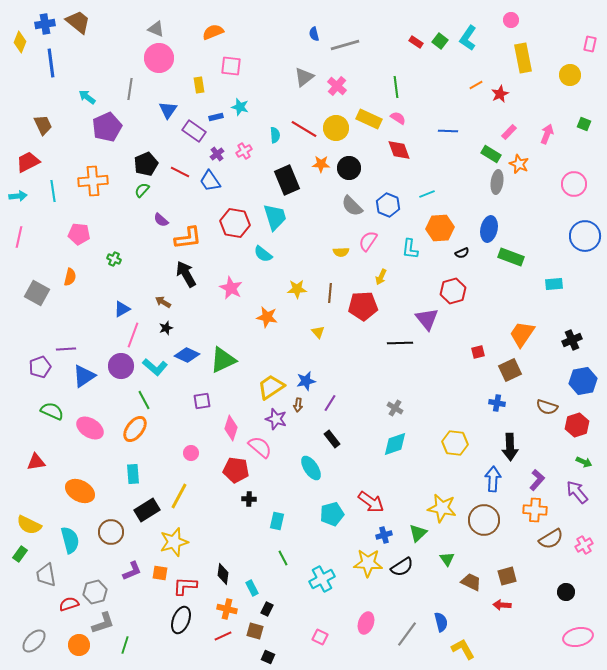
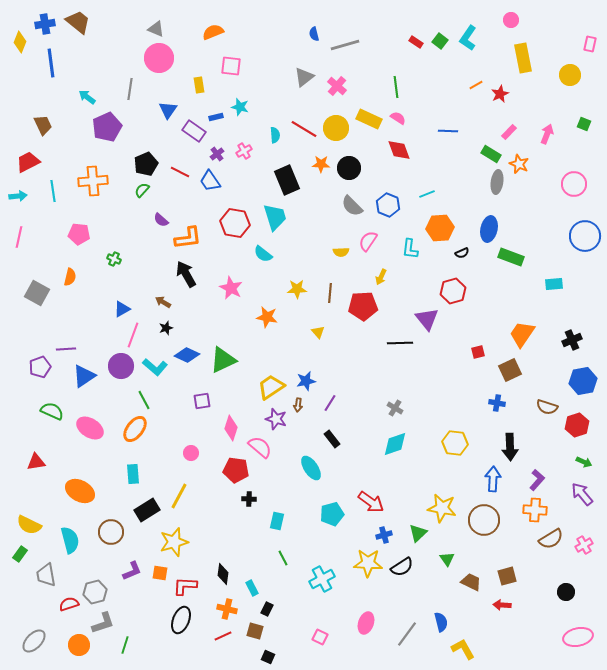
purple arrow at (577, 492): moved 5 px right, 2 px down
